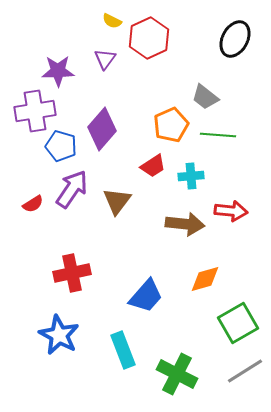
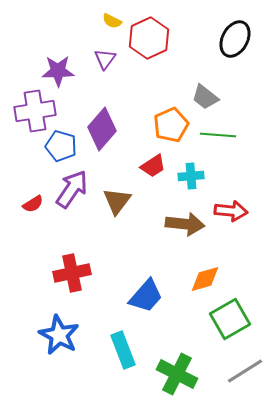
green square: moved 8 px left, 4 px up
